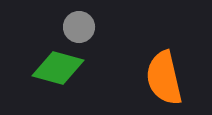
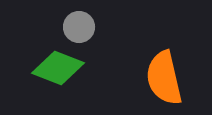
green diamond: rotated 6 degrees clockwise
